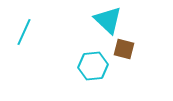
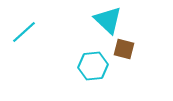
cyan line: rotated 24 degrees clockwise
